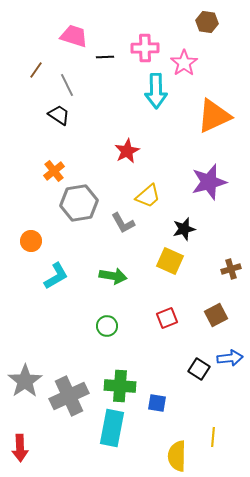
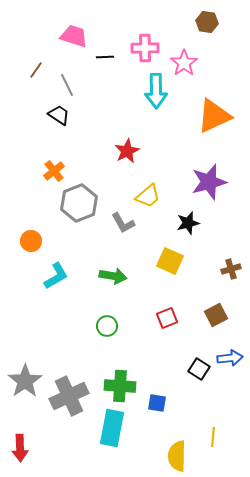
gray hexagon: rotated 12 degrees counterclockwise
black star: moved 4 px right, 6 px up
